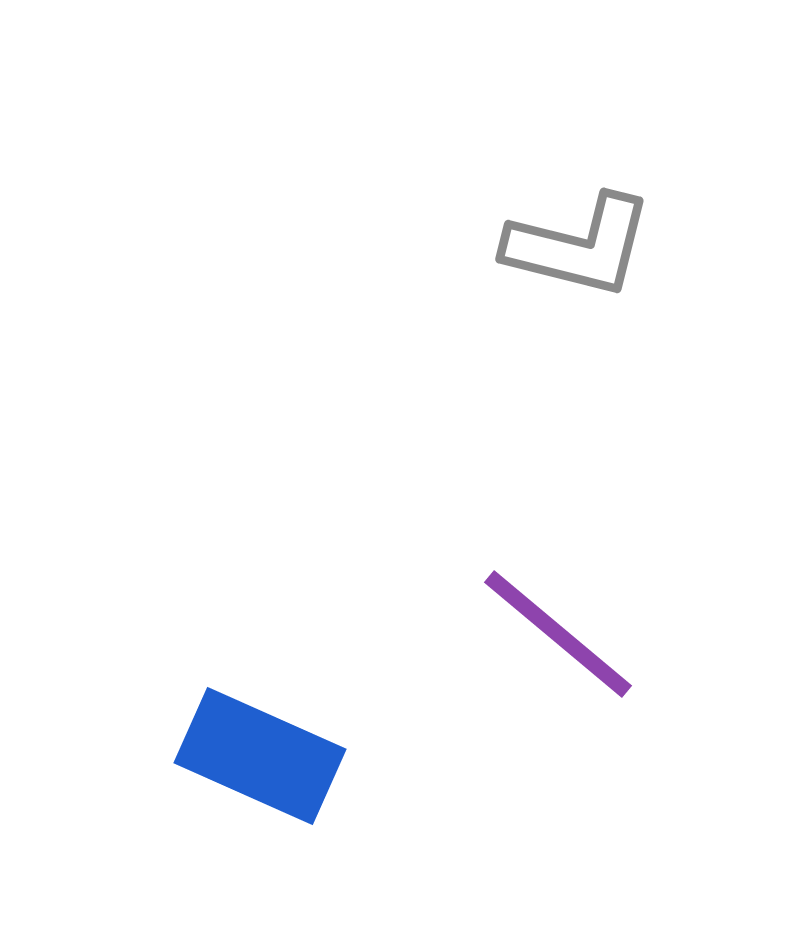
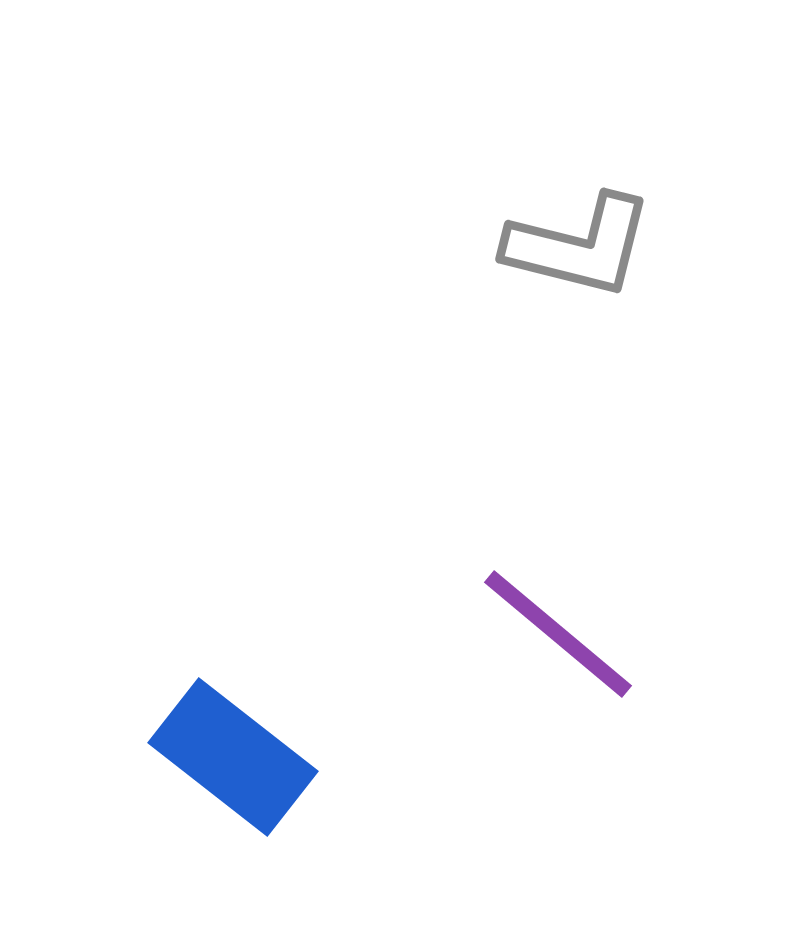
blue rectangle: moved 27 px left, 1 px down; rotated 14 degrees clockwise
